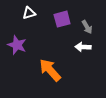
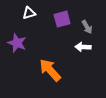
purple star: moved 2 px up
